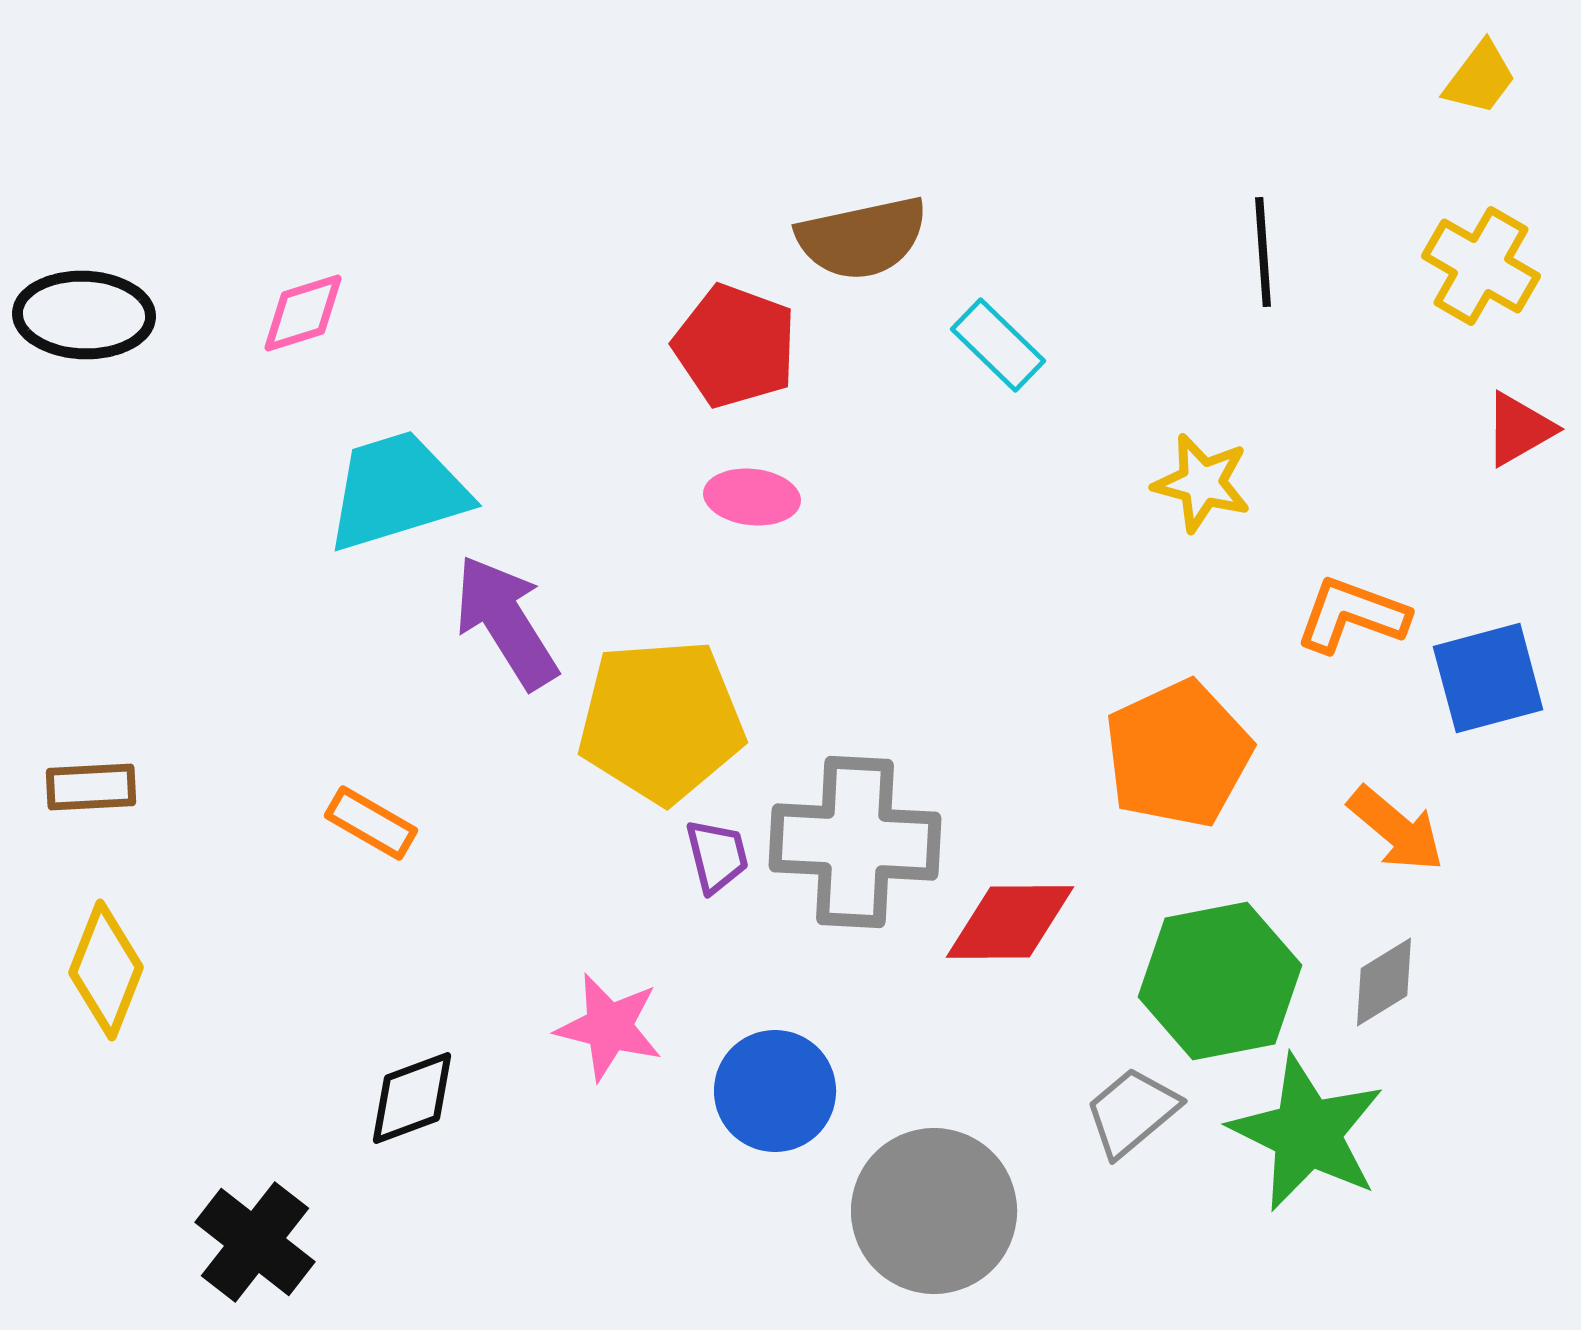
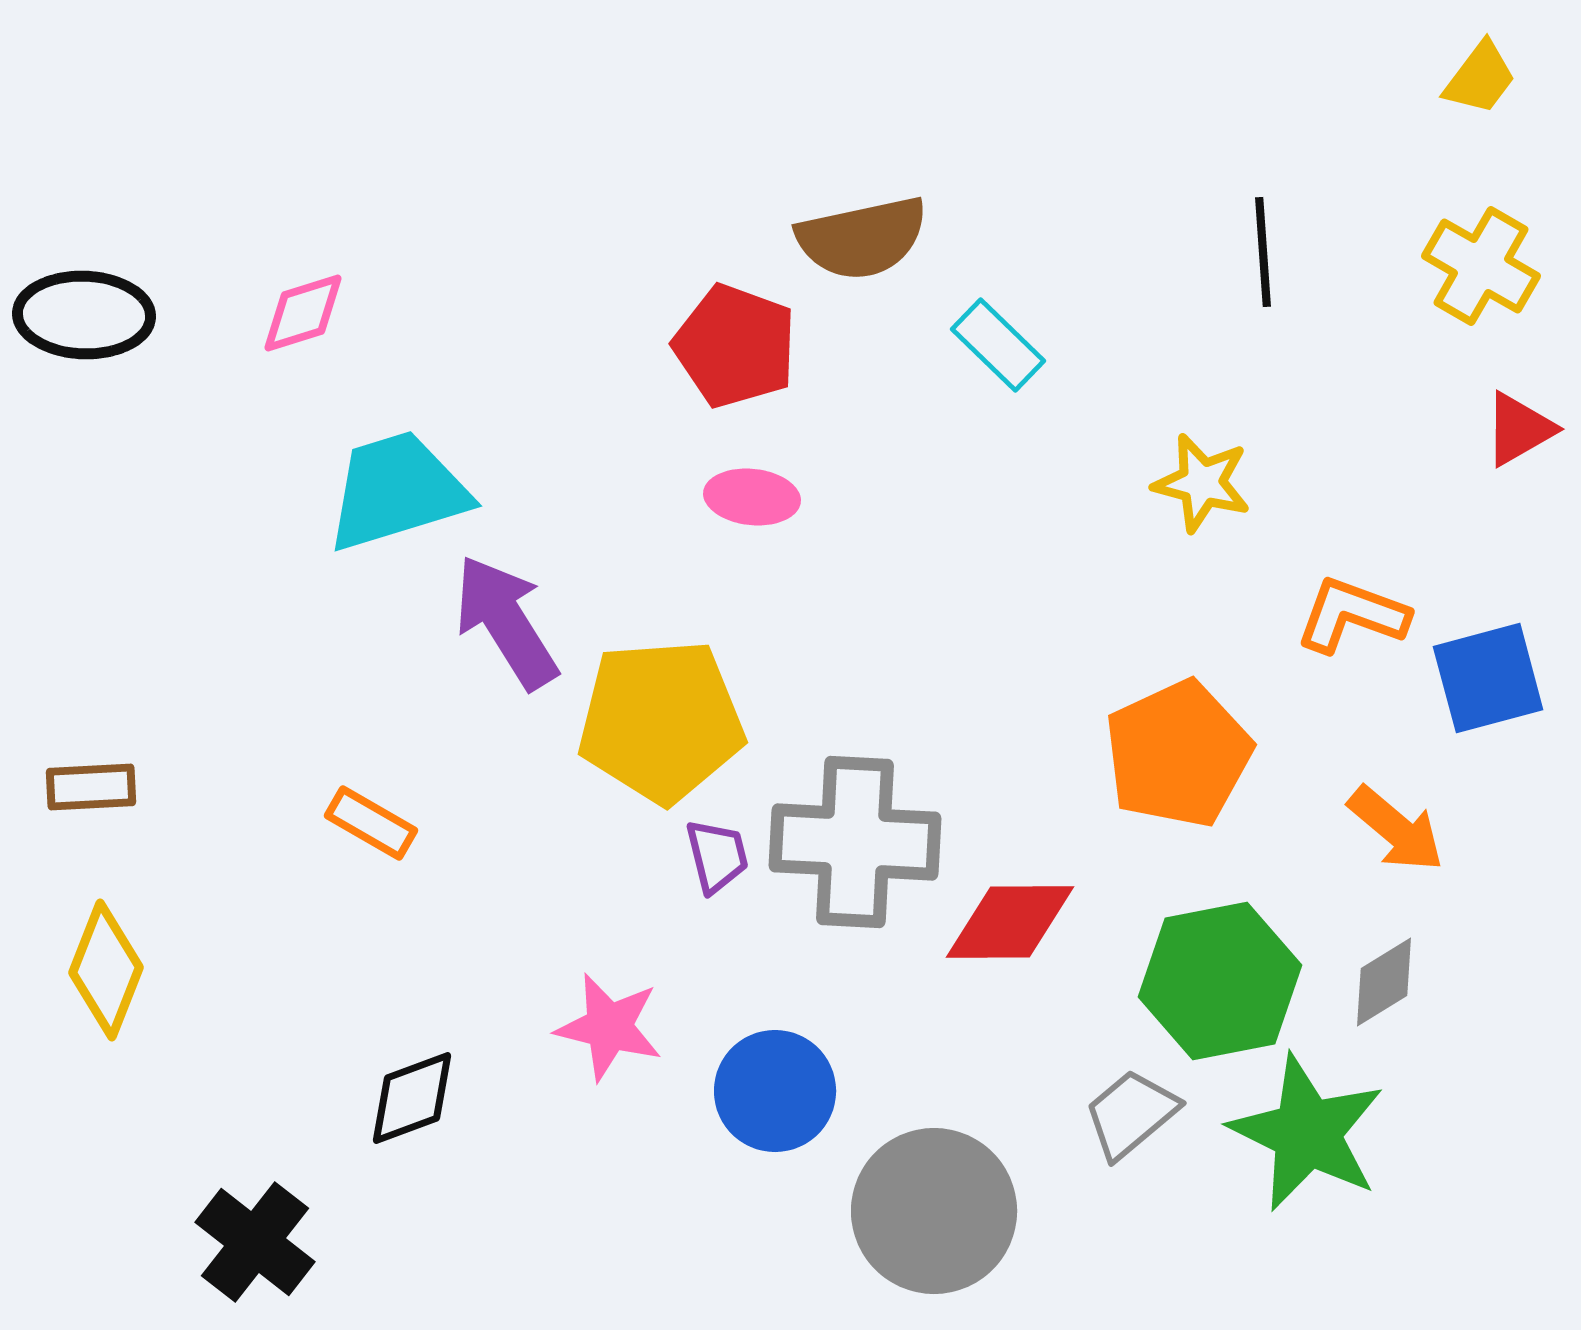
gray trapezoid: moved 1 px left, 2 px down
